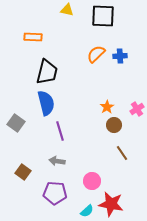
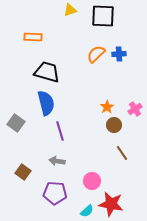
yellow triangle: moved 3 px right; rotated 32 degrees counterclockwise
blue cross: moved 1 px left, 2 px up
black trapezoid: rotated 88 degrees counterclockwise
pink cross: moved 2 px left
